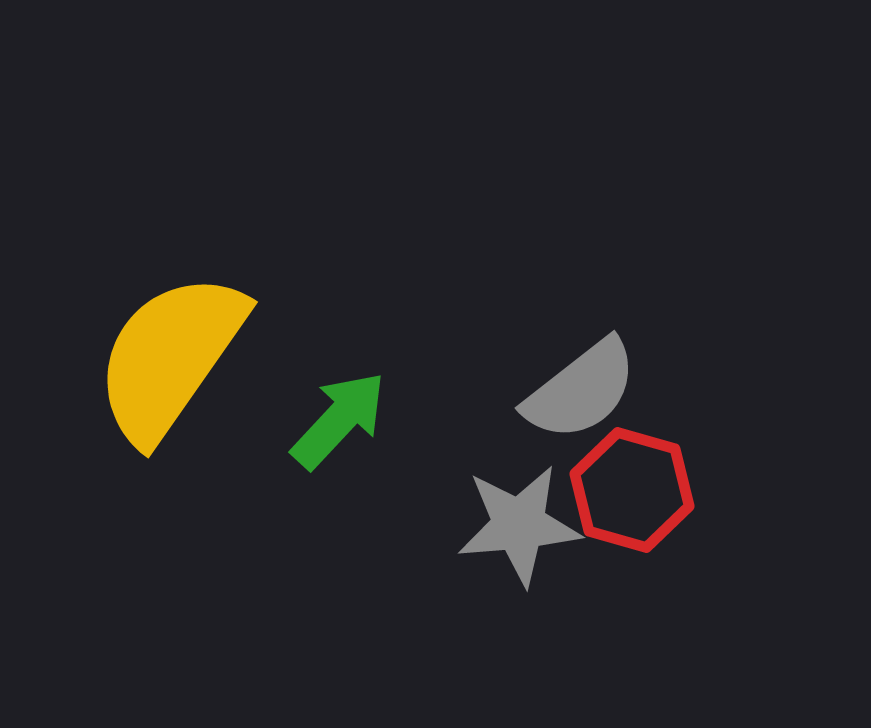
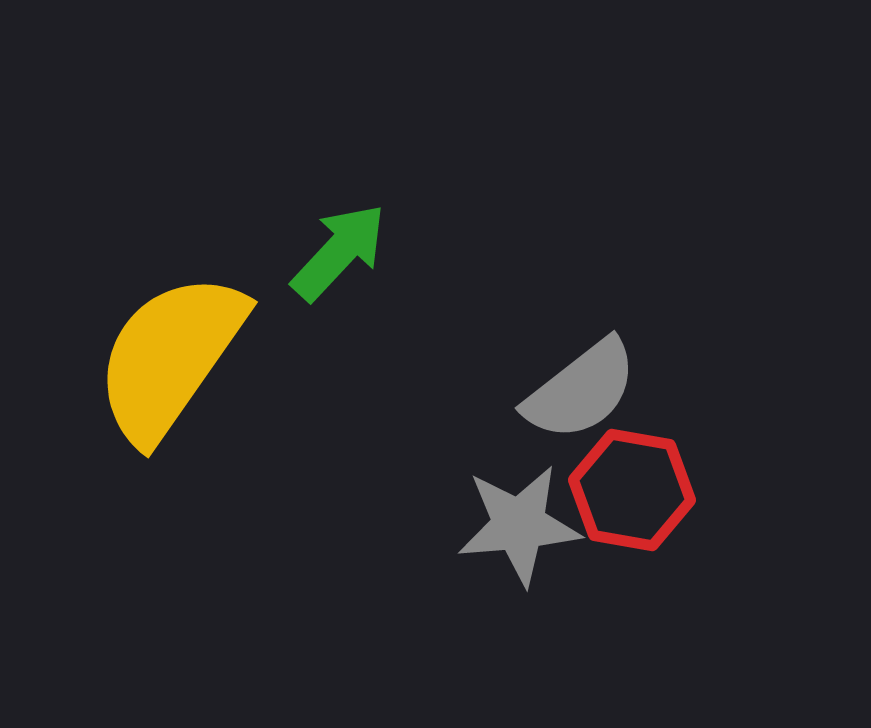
green arrow: moved 168 px up
red hexagon: rotated 6 degrees counterclockwise
